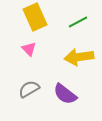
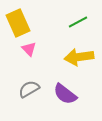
yellow rectangle: moved 17 px left, 6 px down
